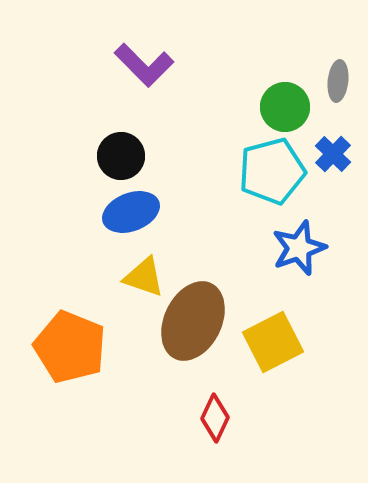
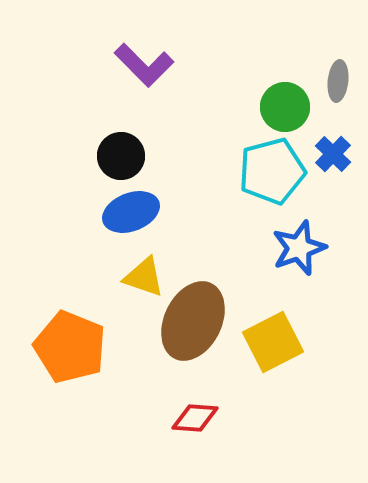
red diamond: moved 20 px left; rotated 69 degrees clockwise
